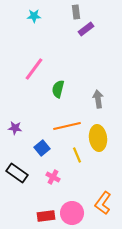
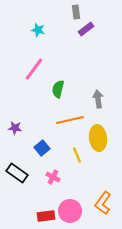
cyan star: moved 4 px right, 14 px down; rotated 16 degrees clockwise
orange line: moved 3 px right, 6 px up
pink circle: moved 2 px left, 2 px up
